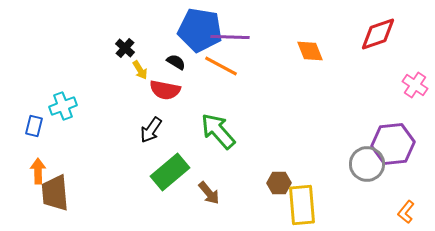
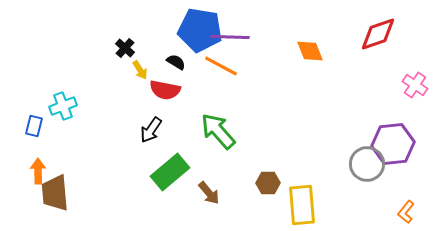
brown hexagon: moved 11 px left
